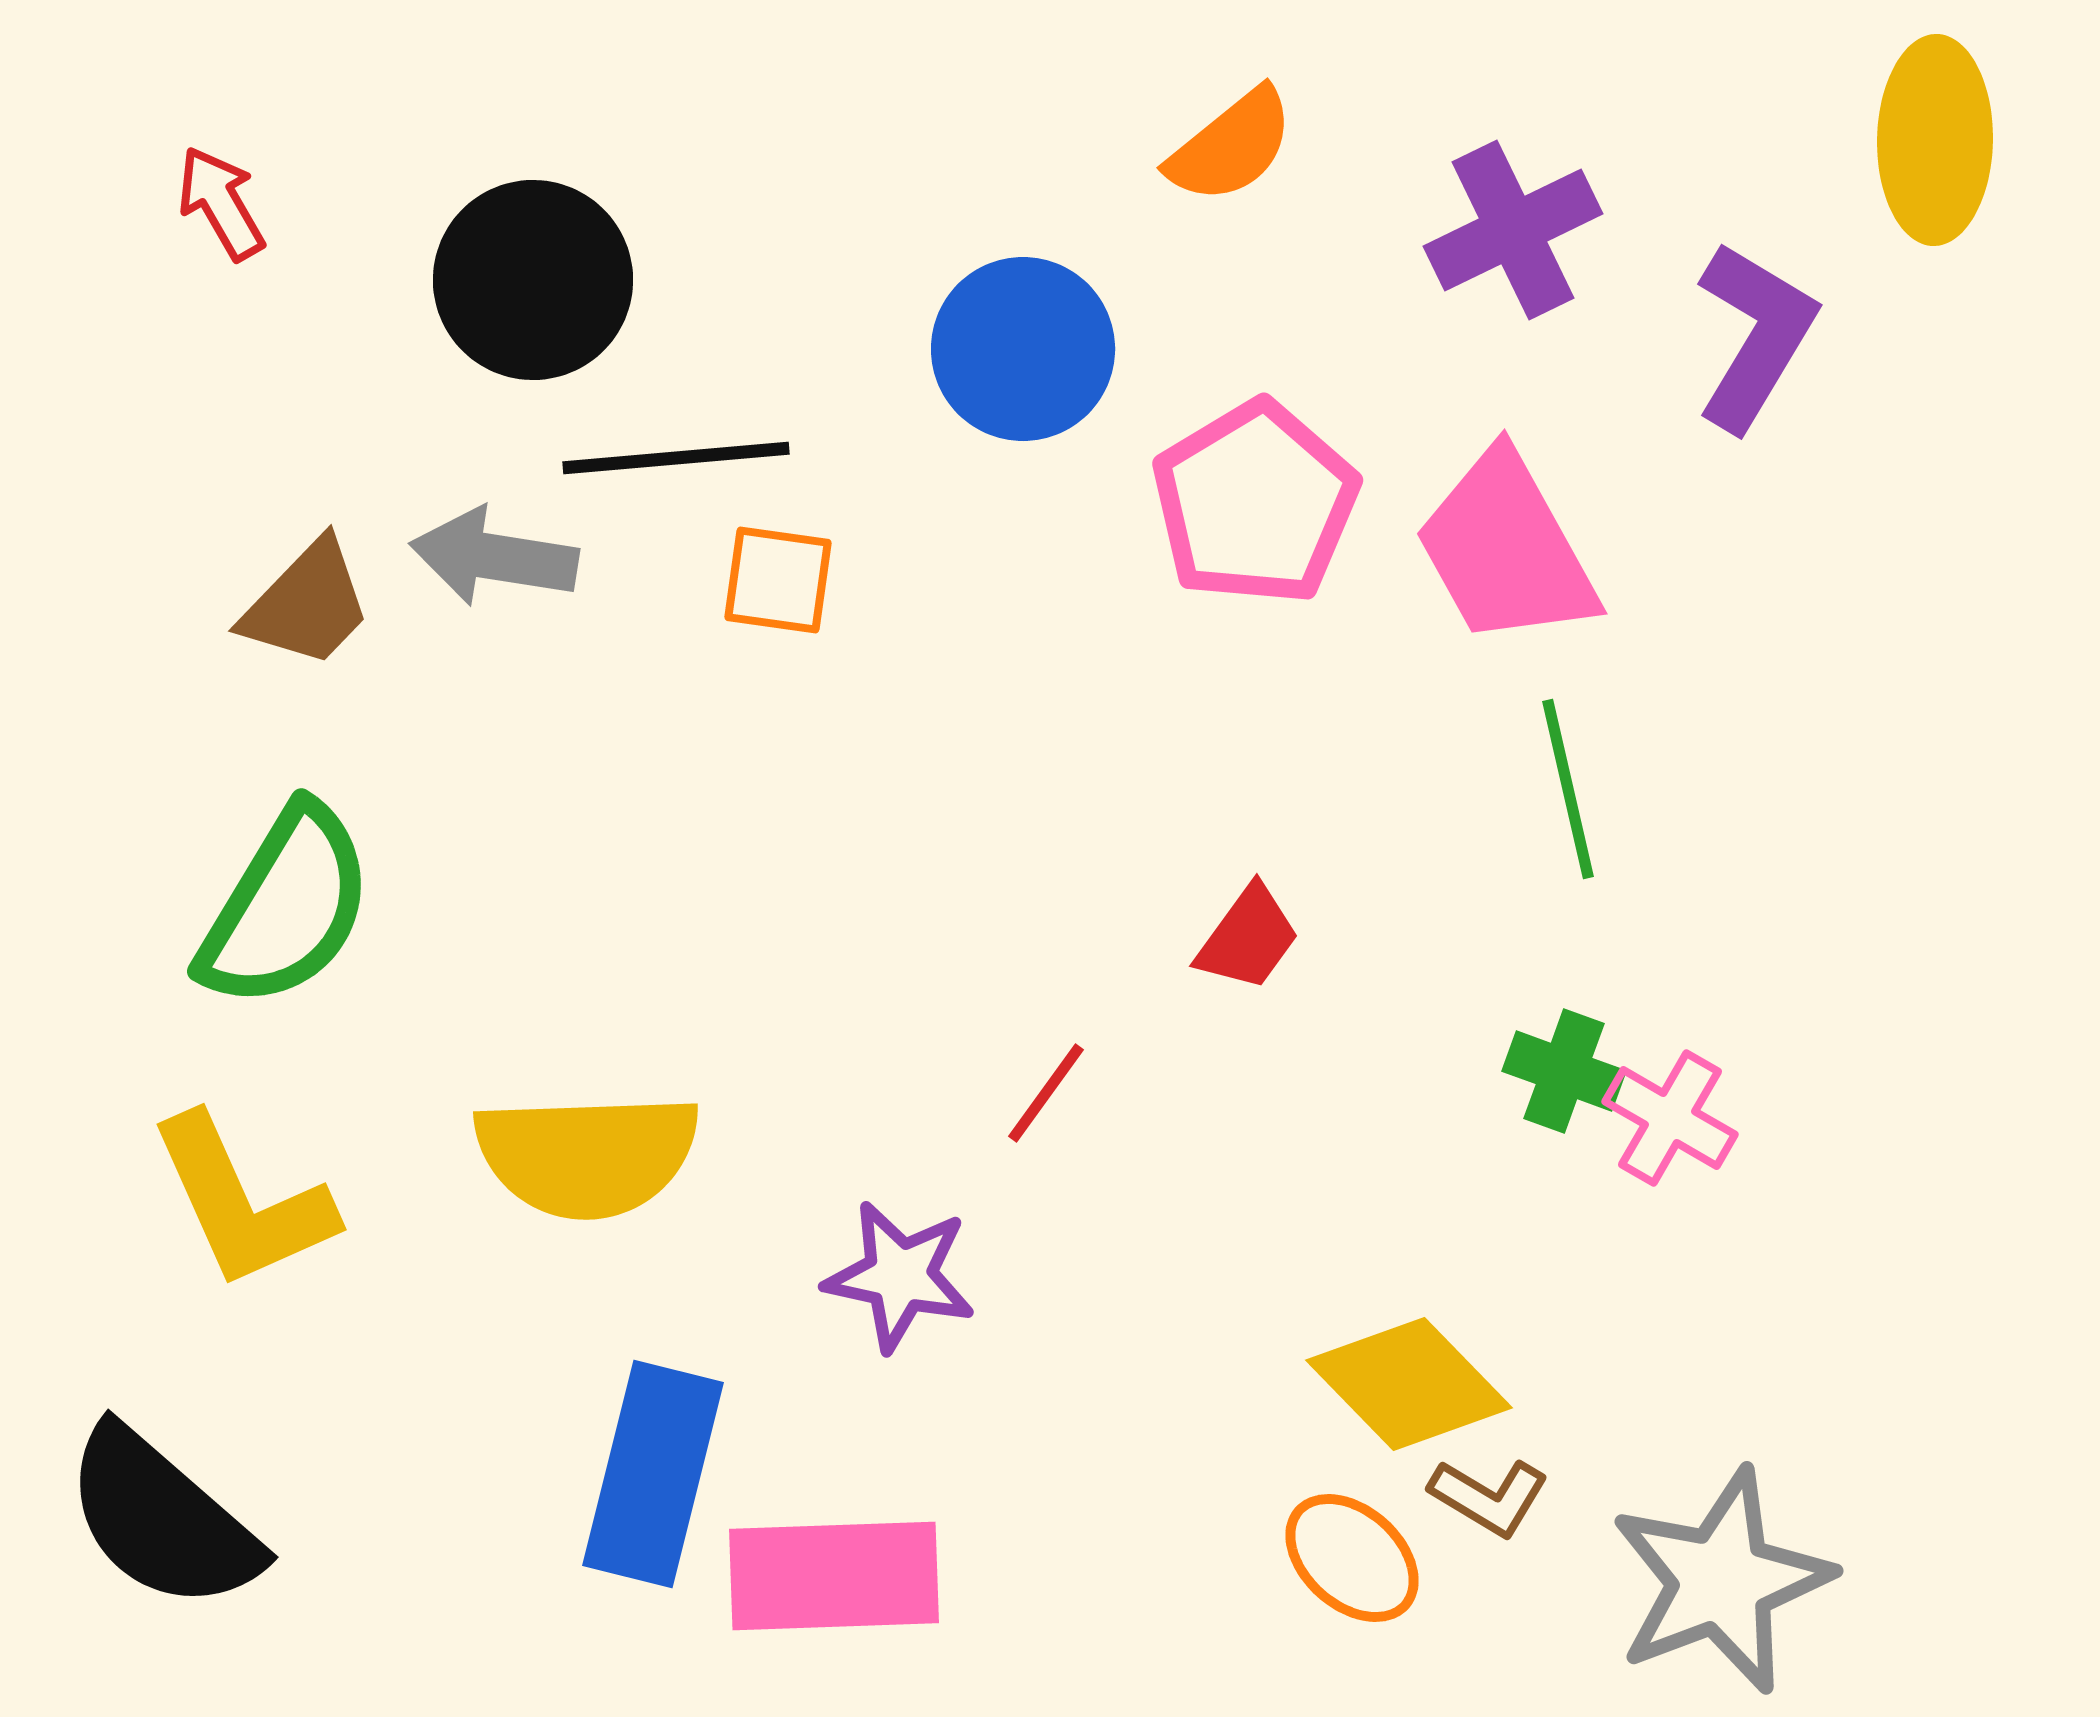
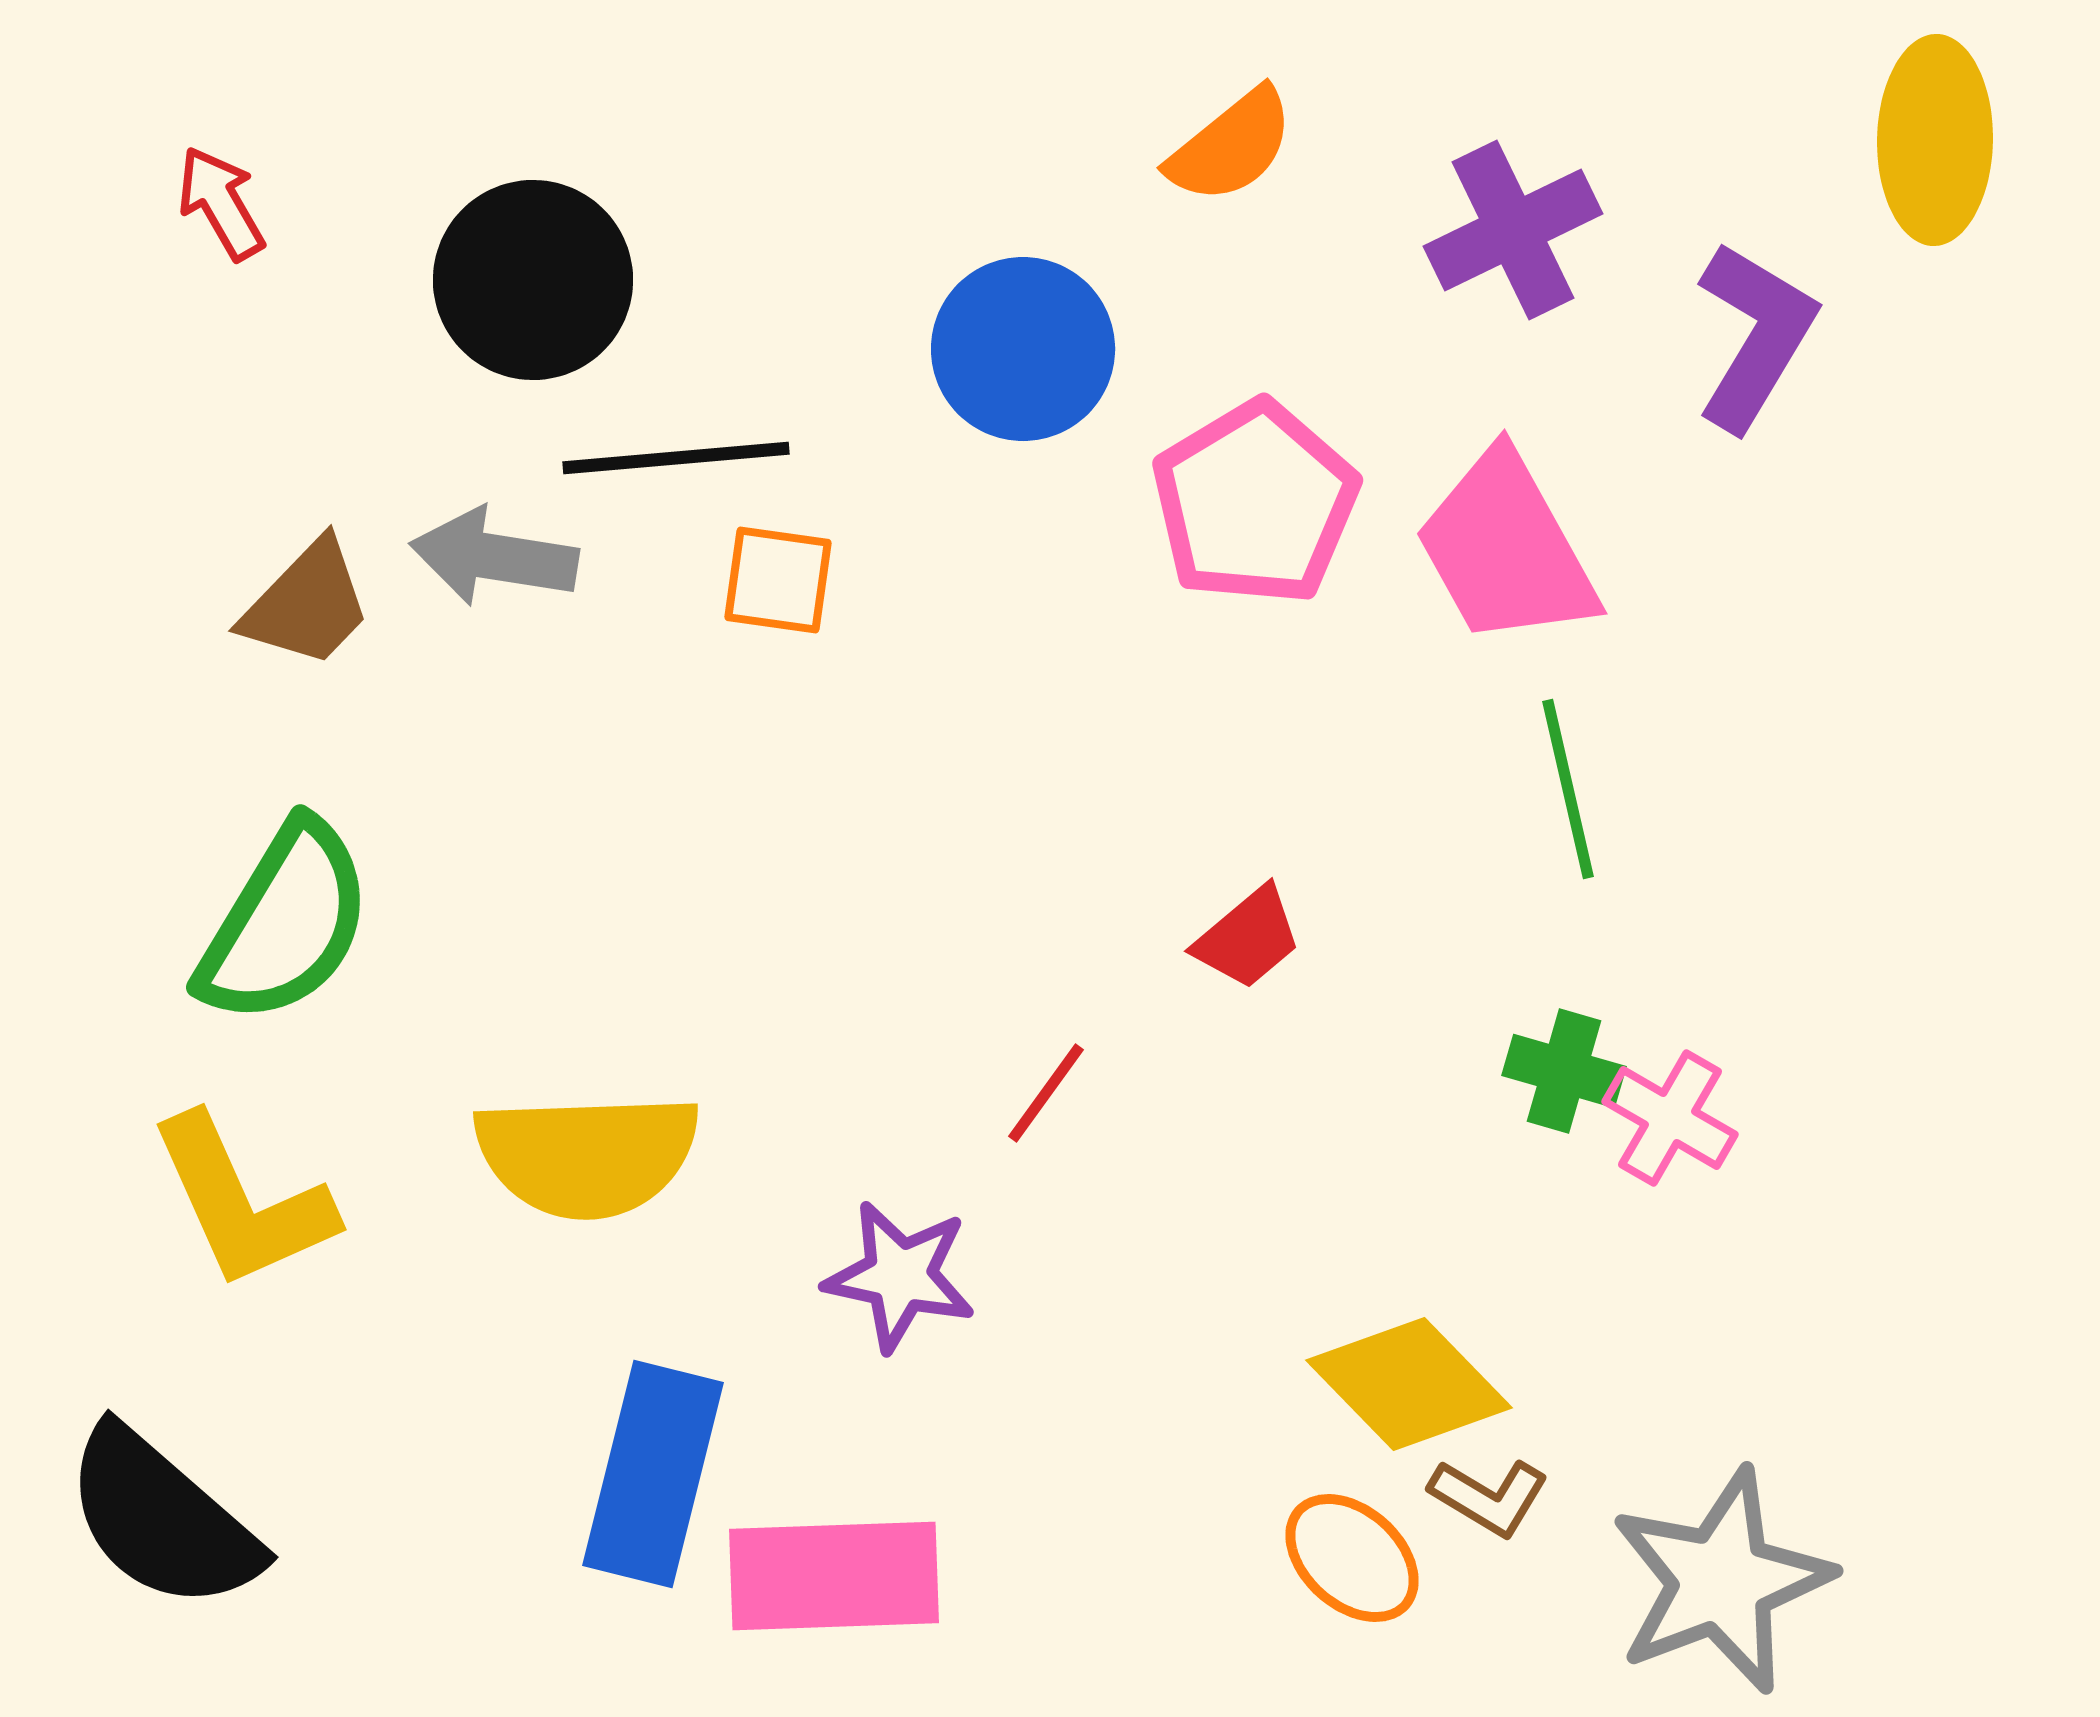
green semicircle: moved 1 px left, 16 px down
red trapezoid: rotated 14 degrees clockwise
green cross: rotated 4 degrees counterclockwise
